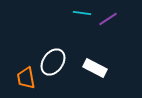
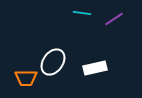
purple line: moved 6 px right
white rectangle: rotated 40 degrees counterclockwise
orange trapezoid: rotated 80 degrees counterclockwise
